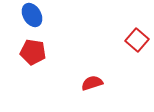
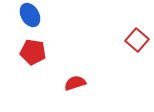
blue ellipse: moved 2 px left
red semicircle: moved 17 px left
